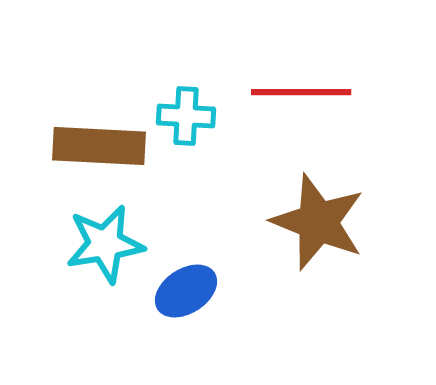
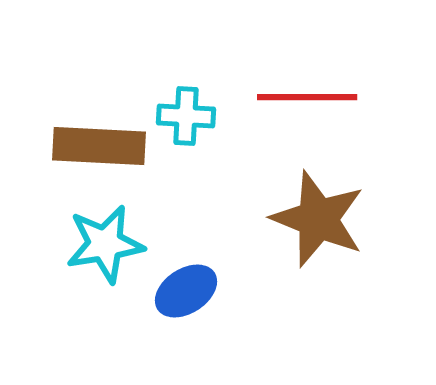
red line: moved 6 px right, 5 px down
brown star: moved 3 px up
